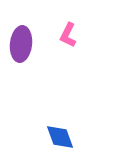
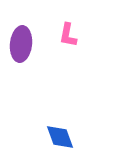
pink L-shape: rotated 15 degrees counterclockwise
